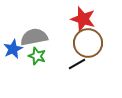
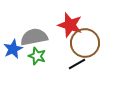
red star: moved 13 px left, 6 px down
brown circle: moved 3 px left
